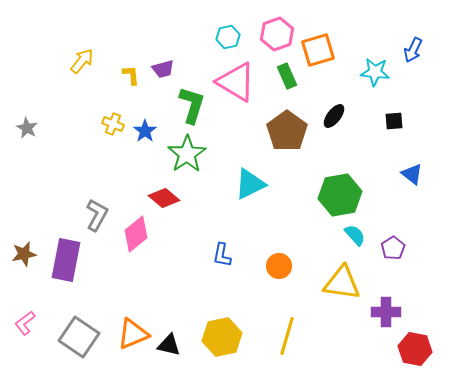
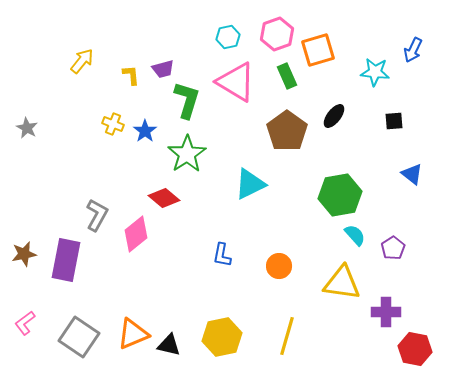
green L-shape: moved 5 px left, 5 px up
